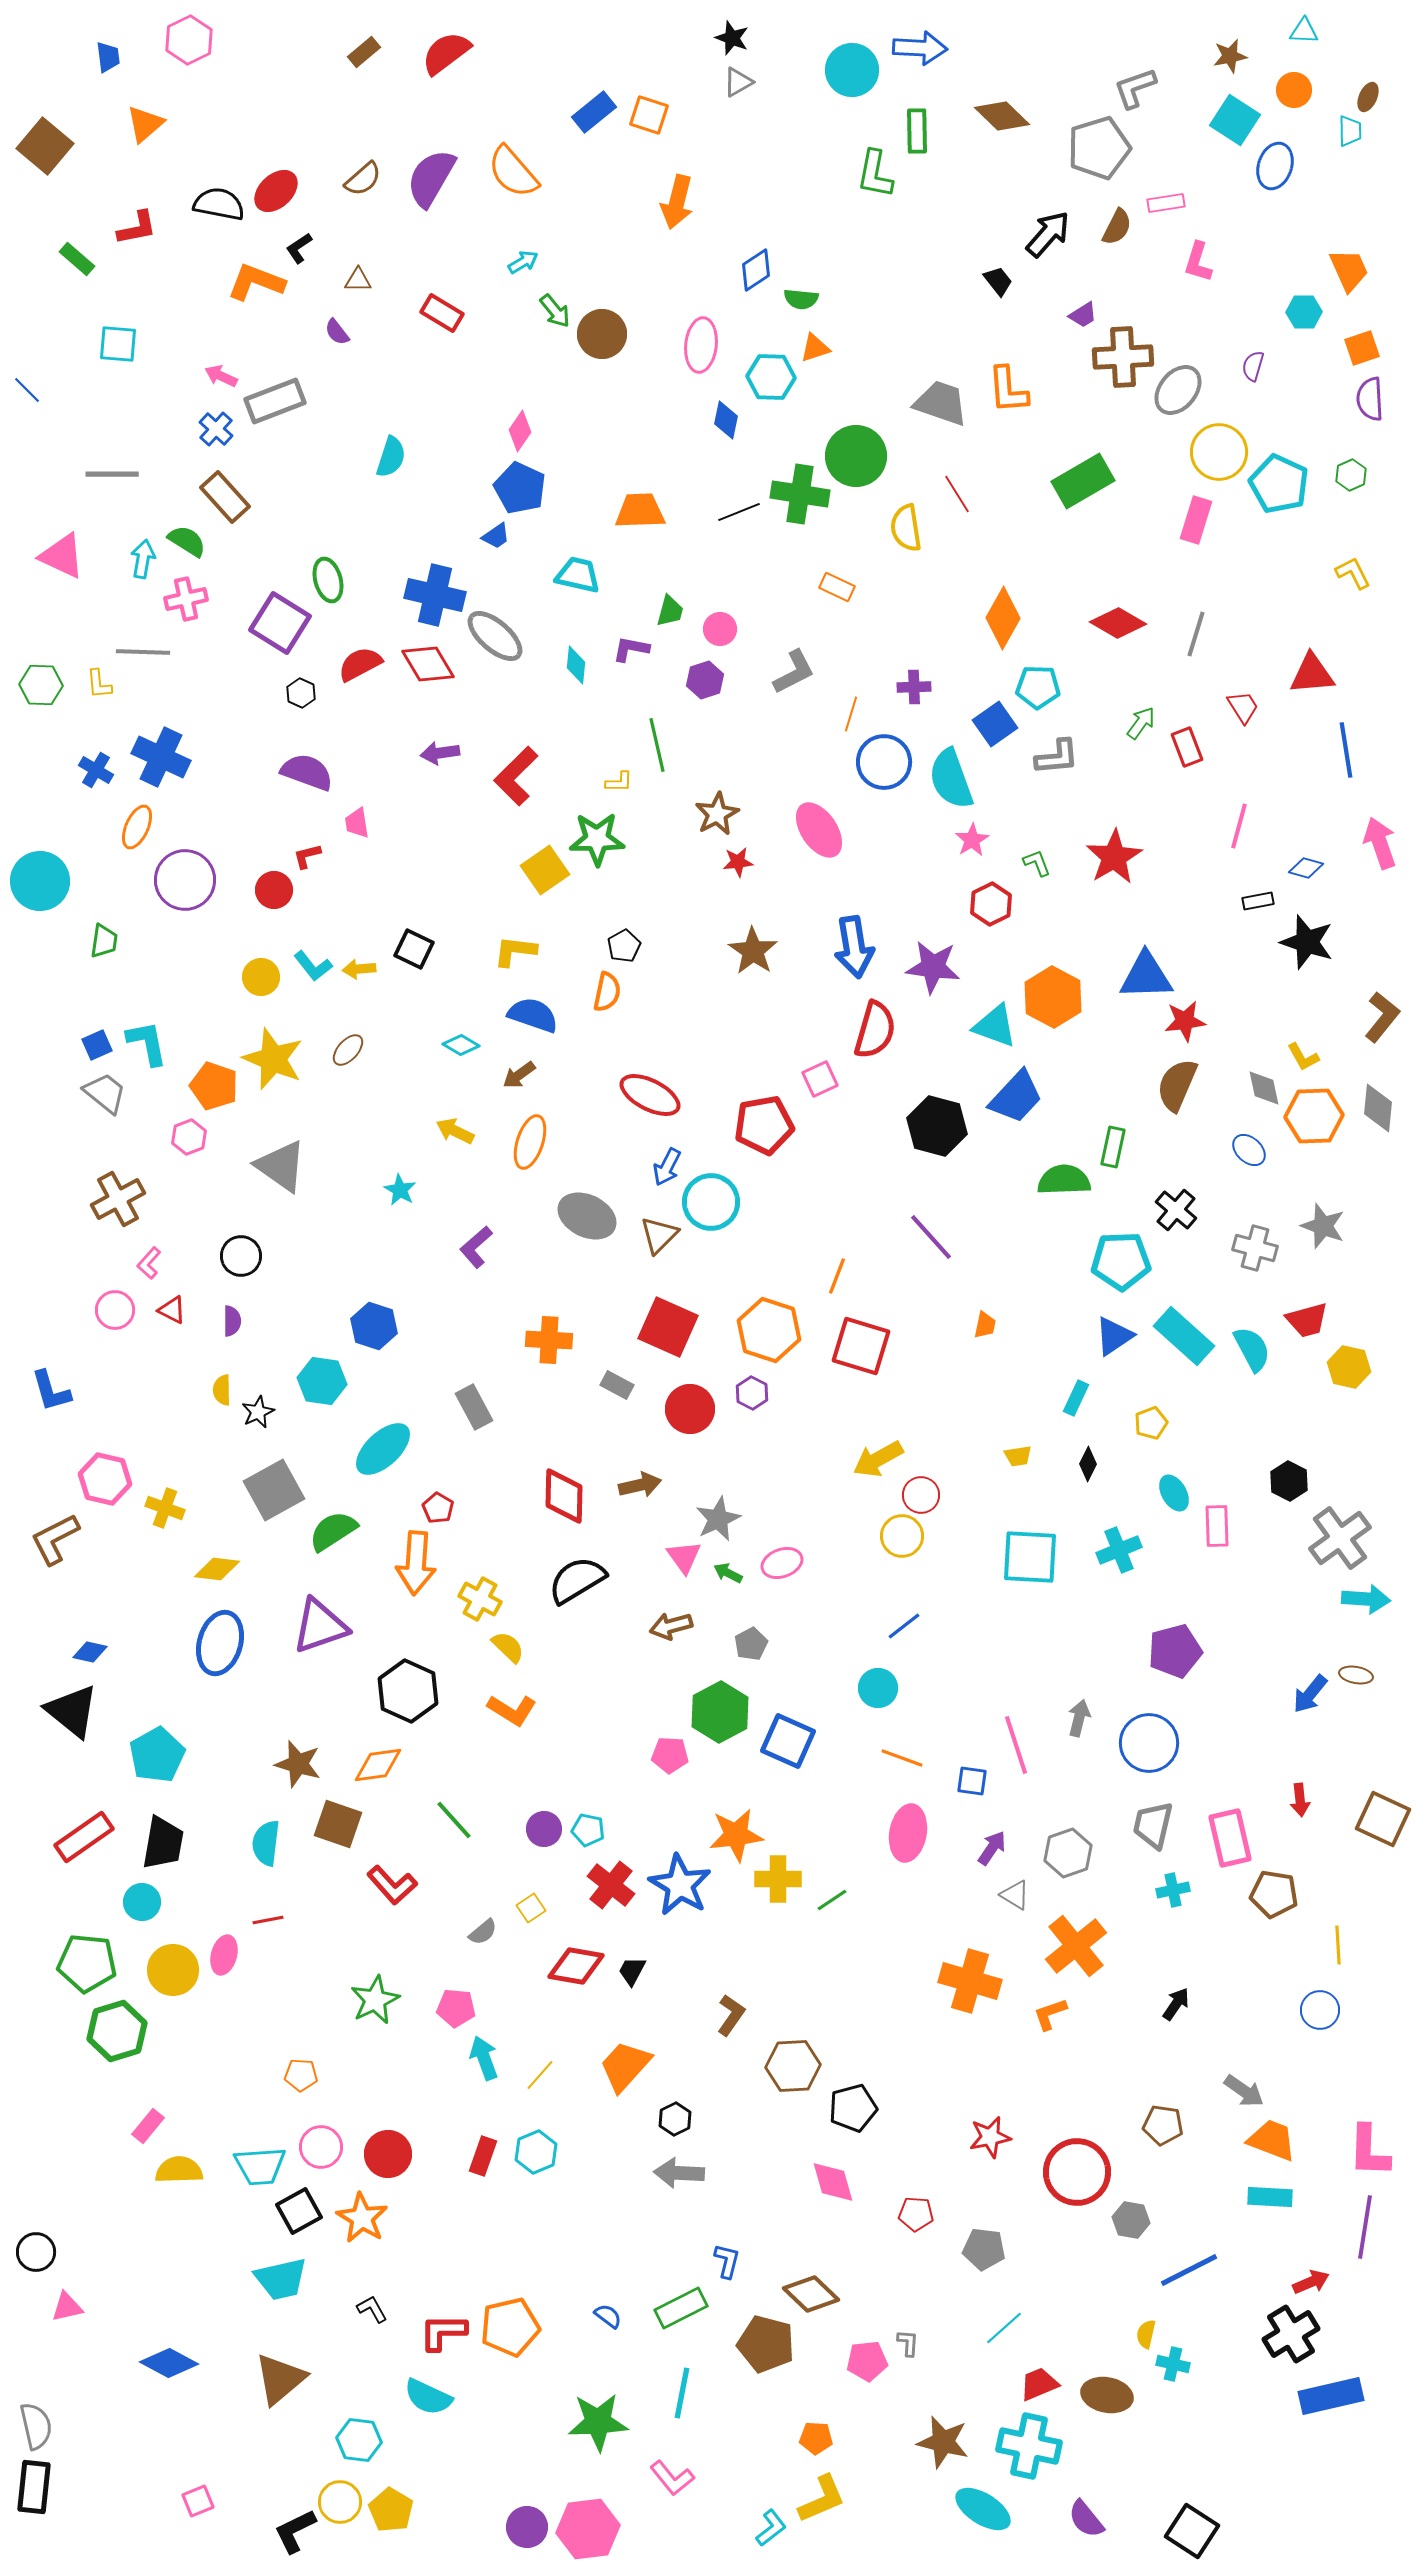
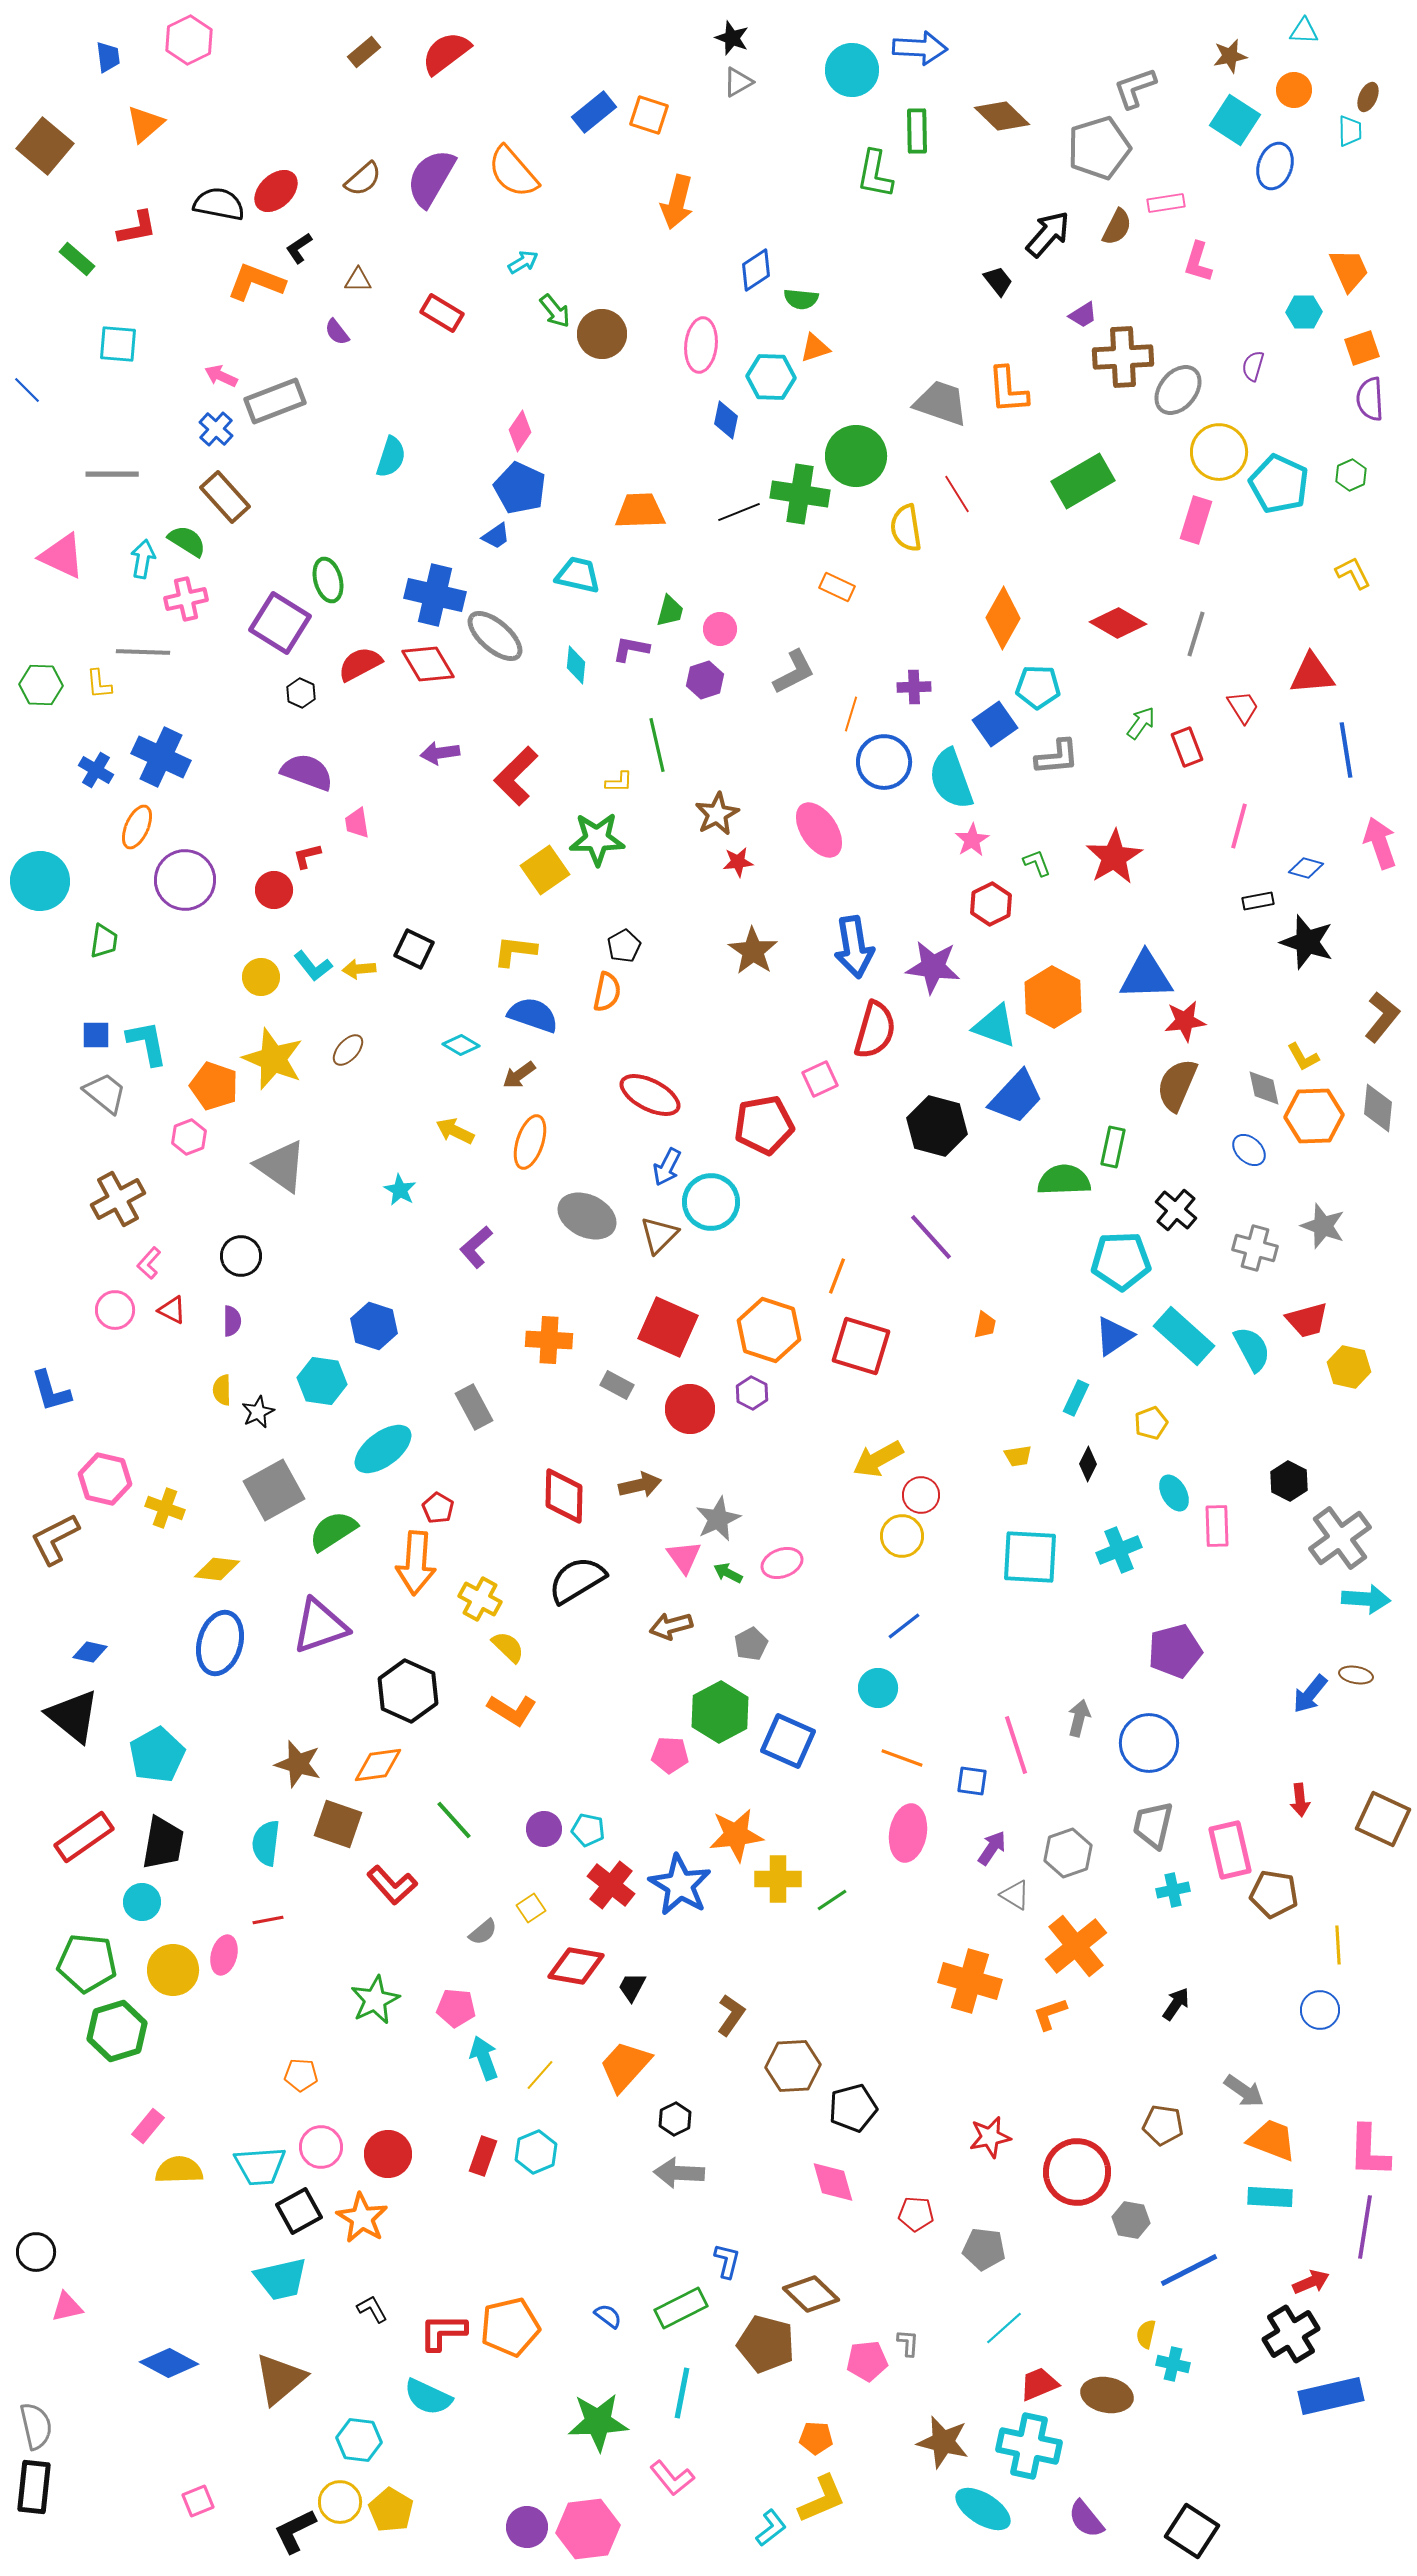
blue square at (97, 1045): moved 1 px left, 10 px up; rotated 24 degrees clockwise
cyan ellipse at (383, 1449): rotated 6 degrees clockwise
black triangle at (72, 1711): moved 1 px right, 5 px down
pink rectangle at (1230, 1838): moved 12 px down
black trapezoid at (632, 1971): moved 16 px down
